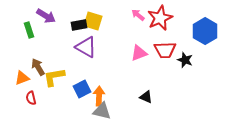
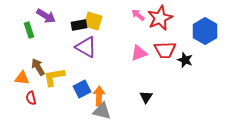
orange triangle: rotated 28 degrees clockwise
black triangle: rotated 40 degrees clockwise
